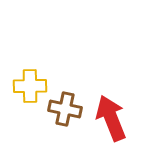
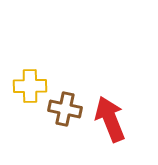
red arrow: moved 1 px left, 1 px down
